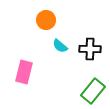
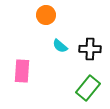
orange circle: moved 5 px up
pink rectangle: moved 2 px left, 1 px up; rotated 10 degrees counterclockwise
green rectangle: moved 5 px left, 3 px up
